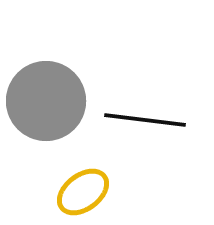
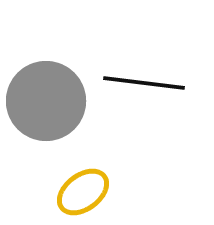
black line: moved 1 px left, 37 px up
